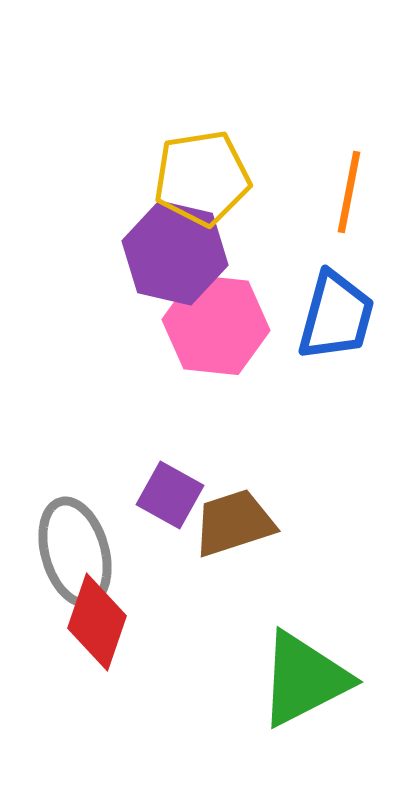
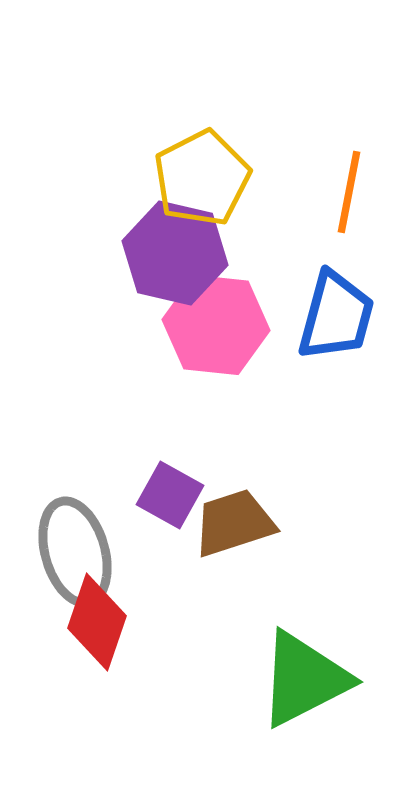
yellow pentagon: rotated 18 degrees counterclockwise
